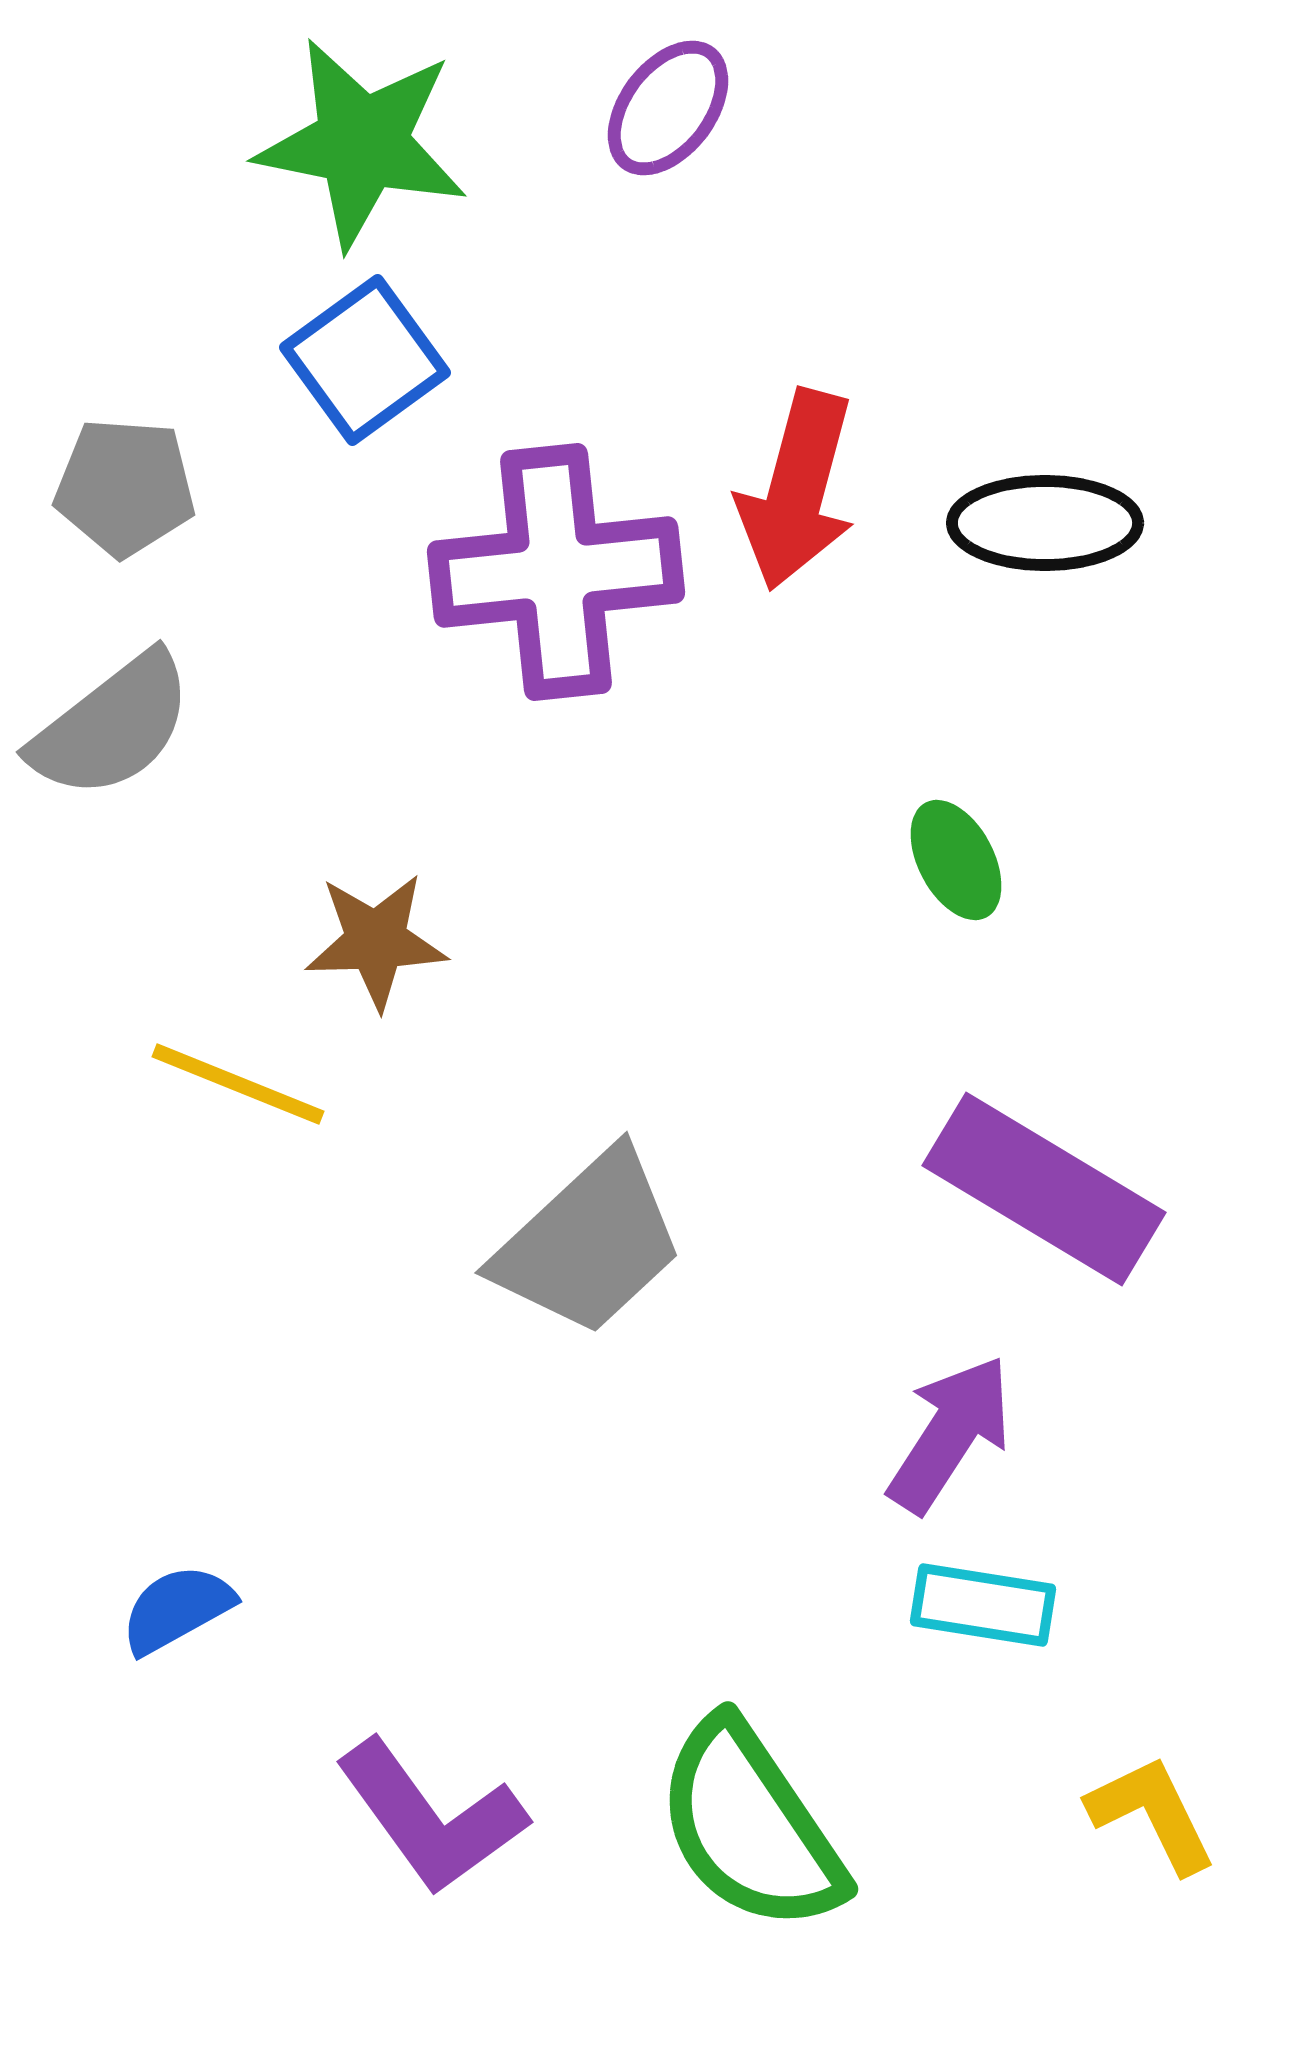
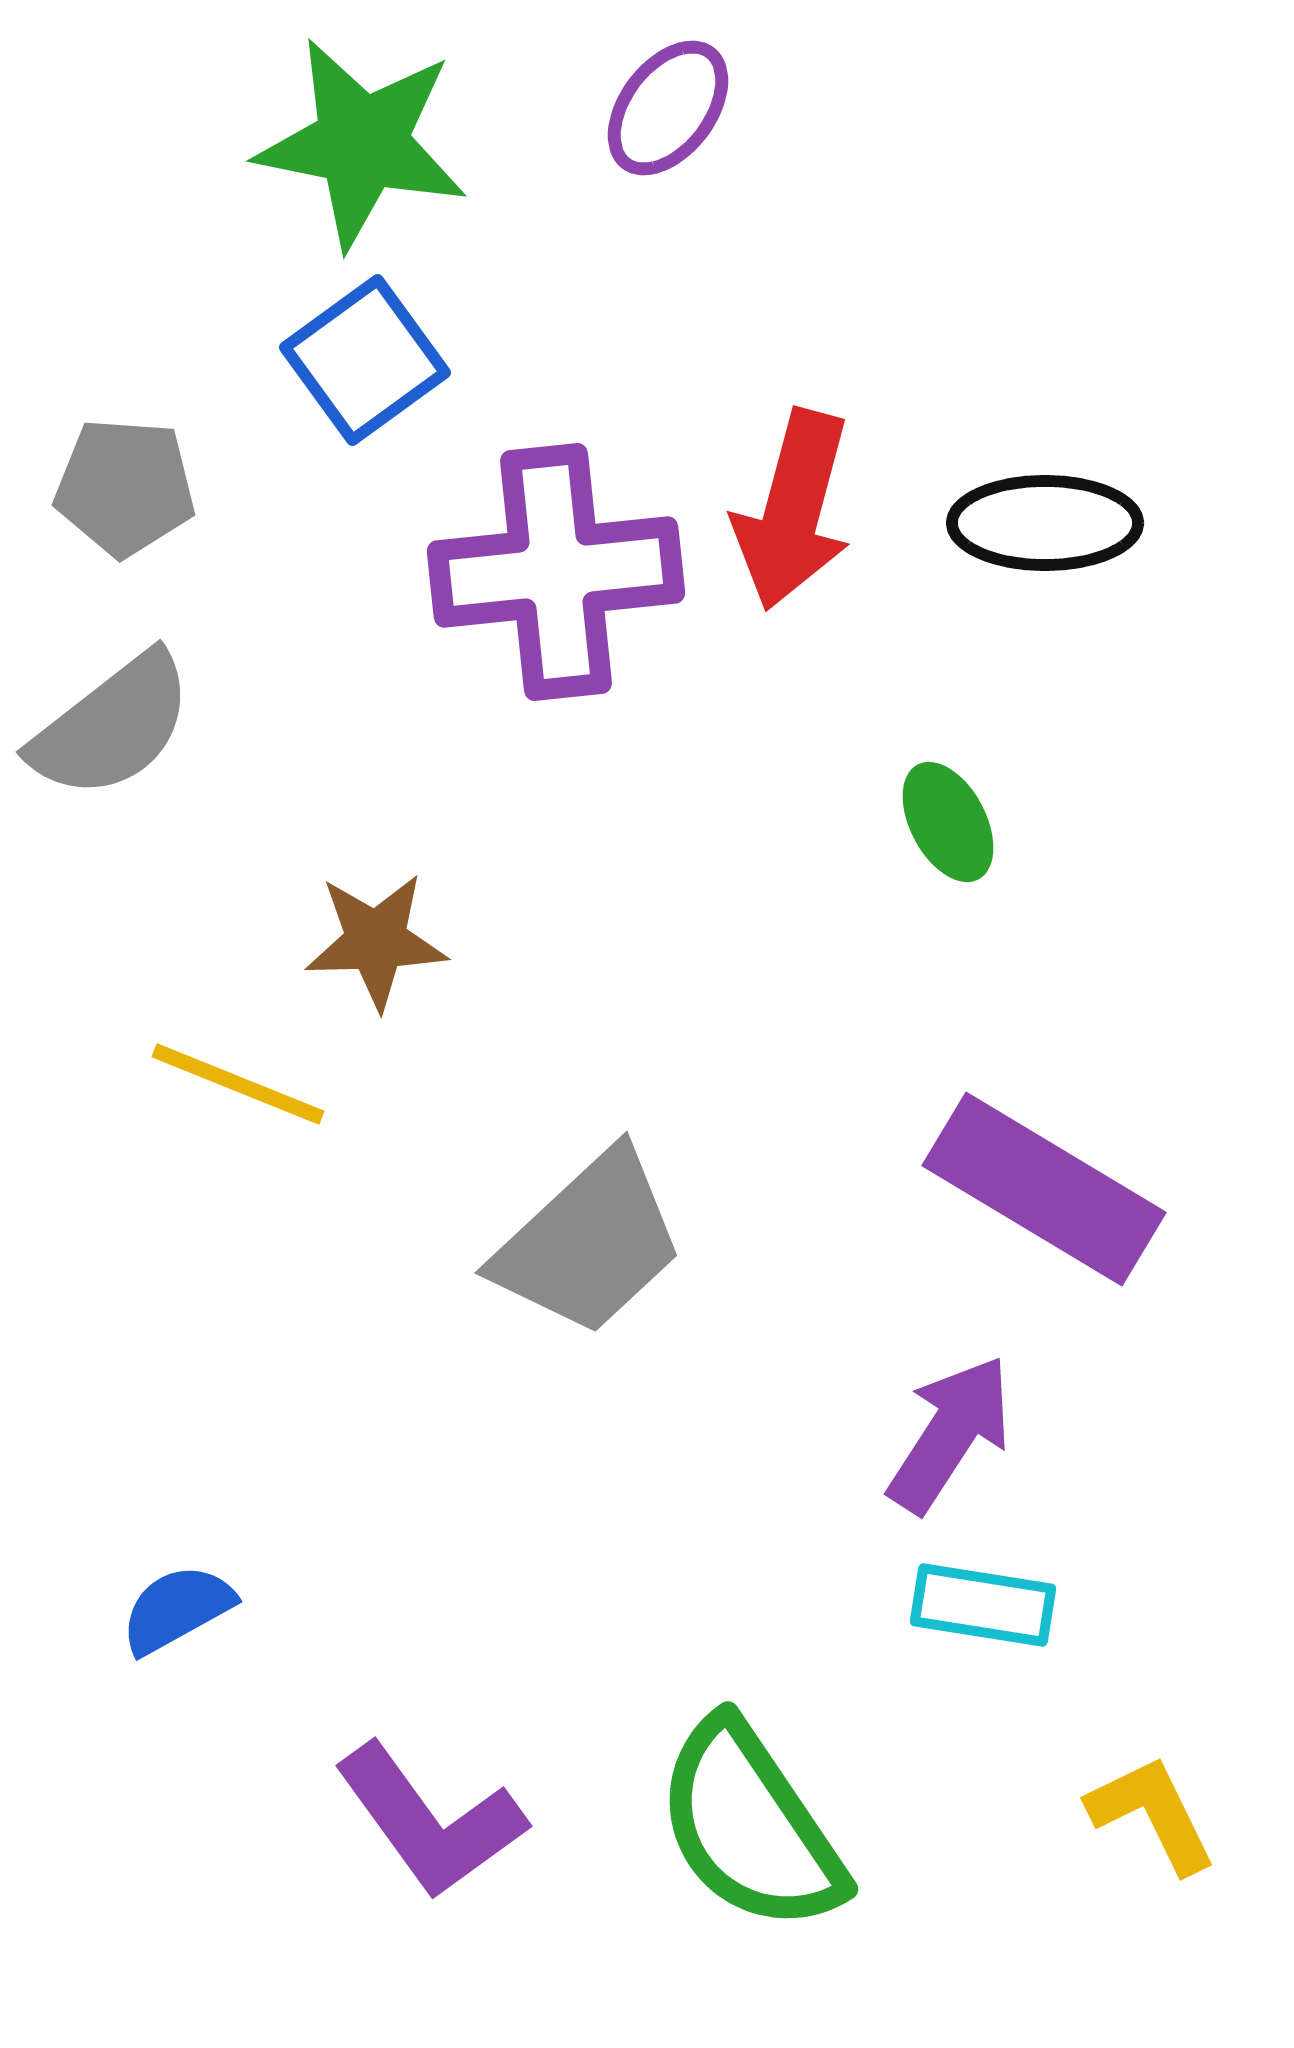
red arrow: moved 4 px left, 20 px down
green ellipse: moved 8 px left, 38 px up
purple L-shape: moved 1 px left, 4 px down
